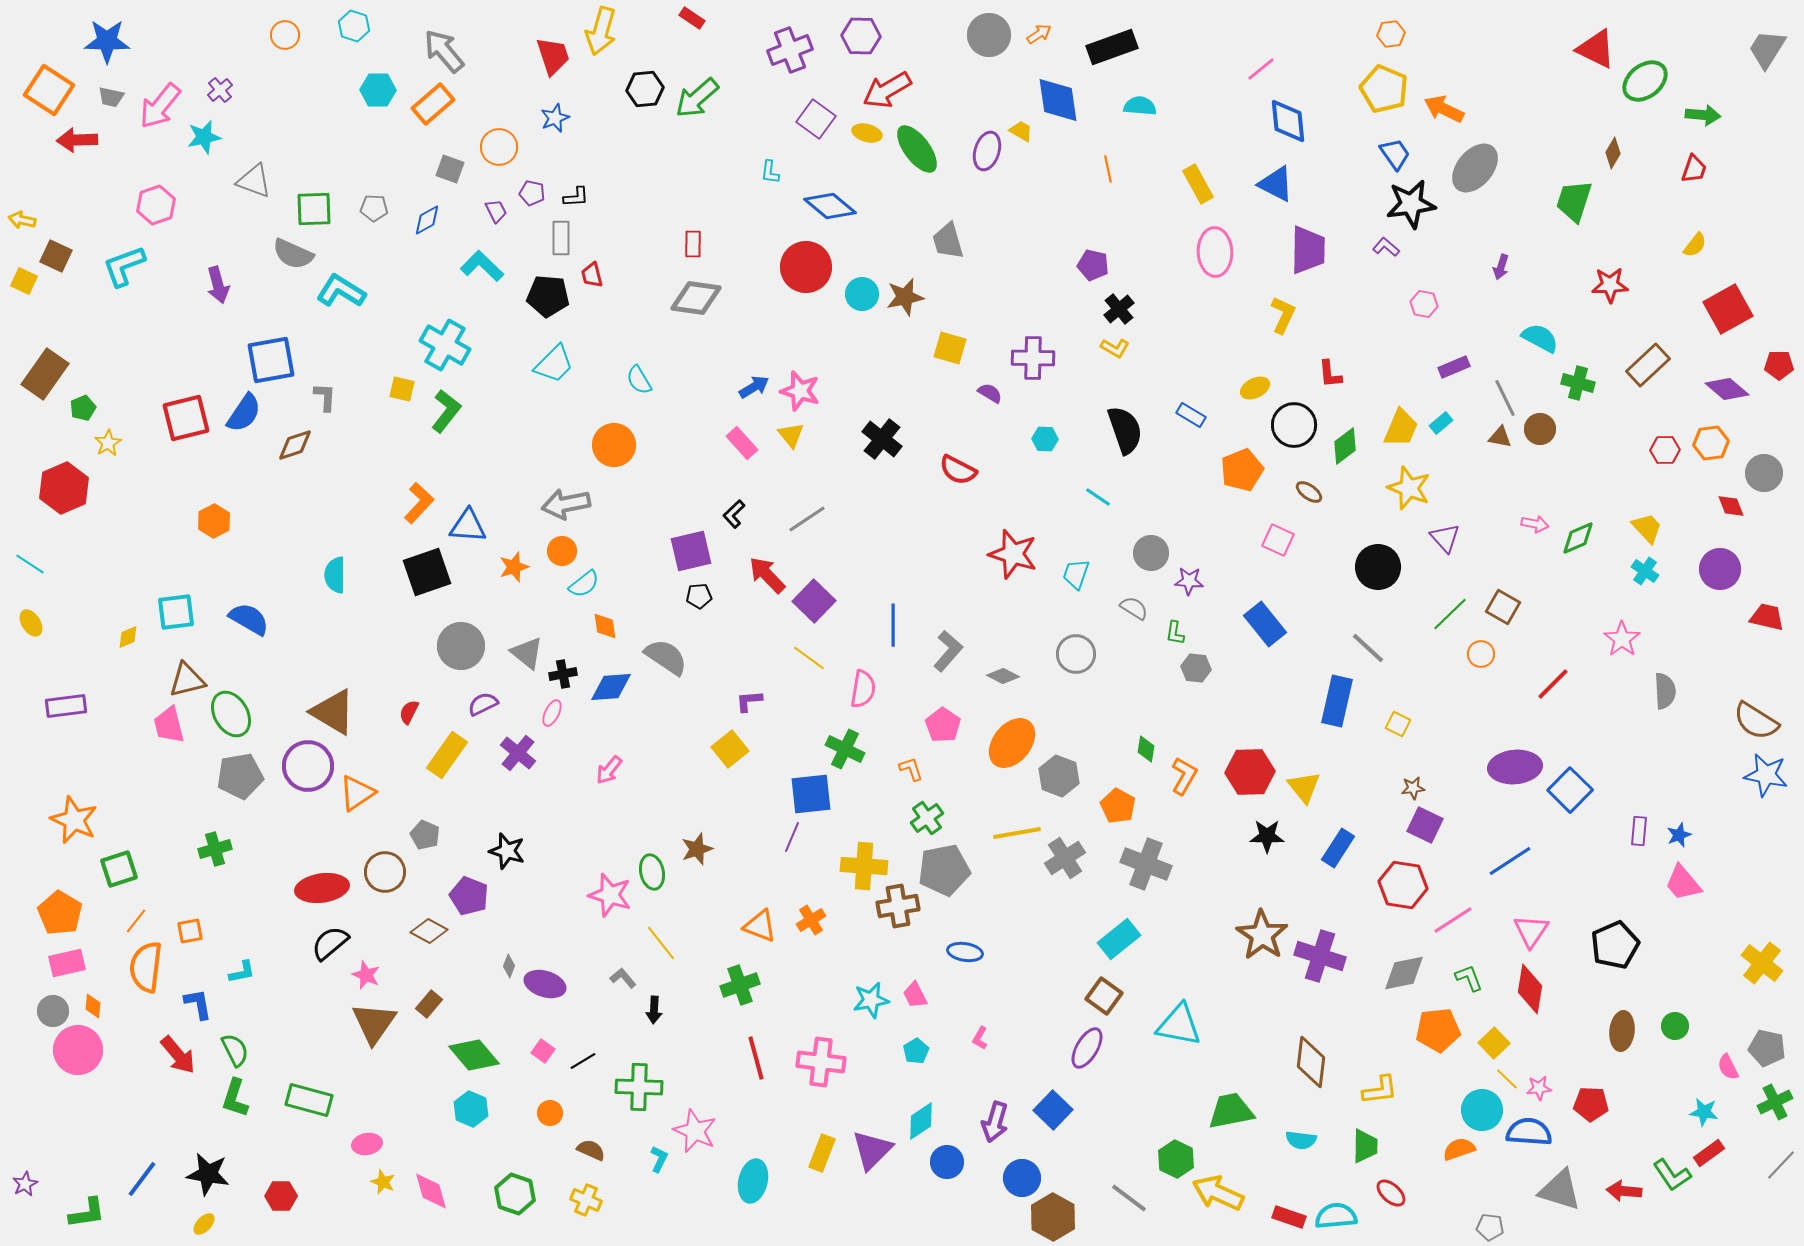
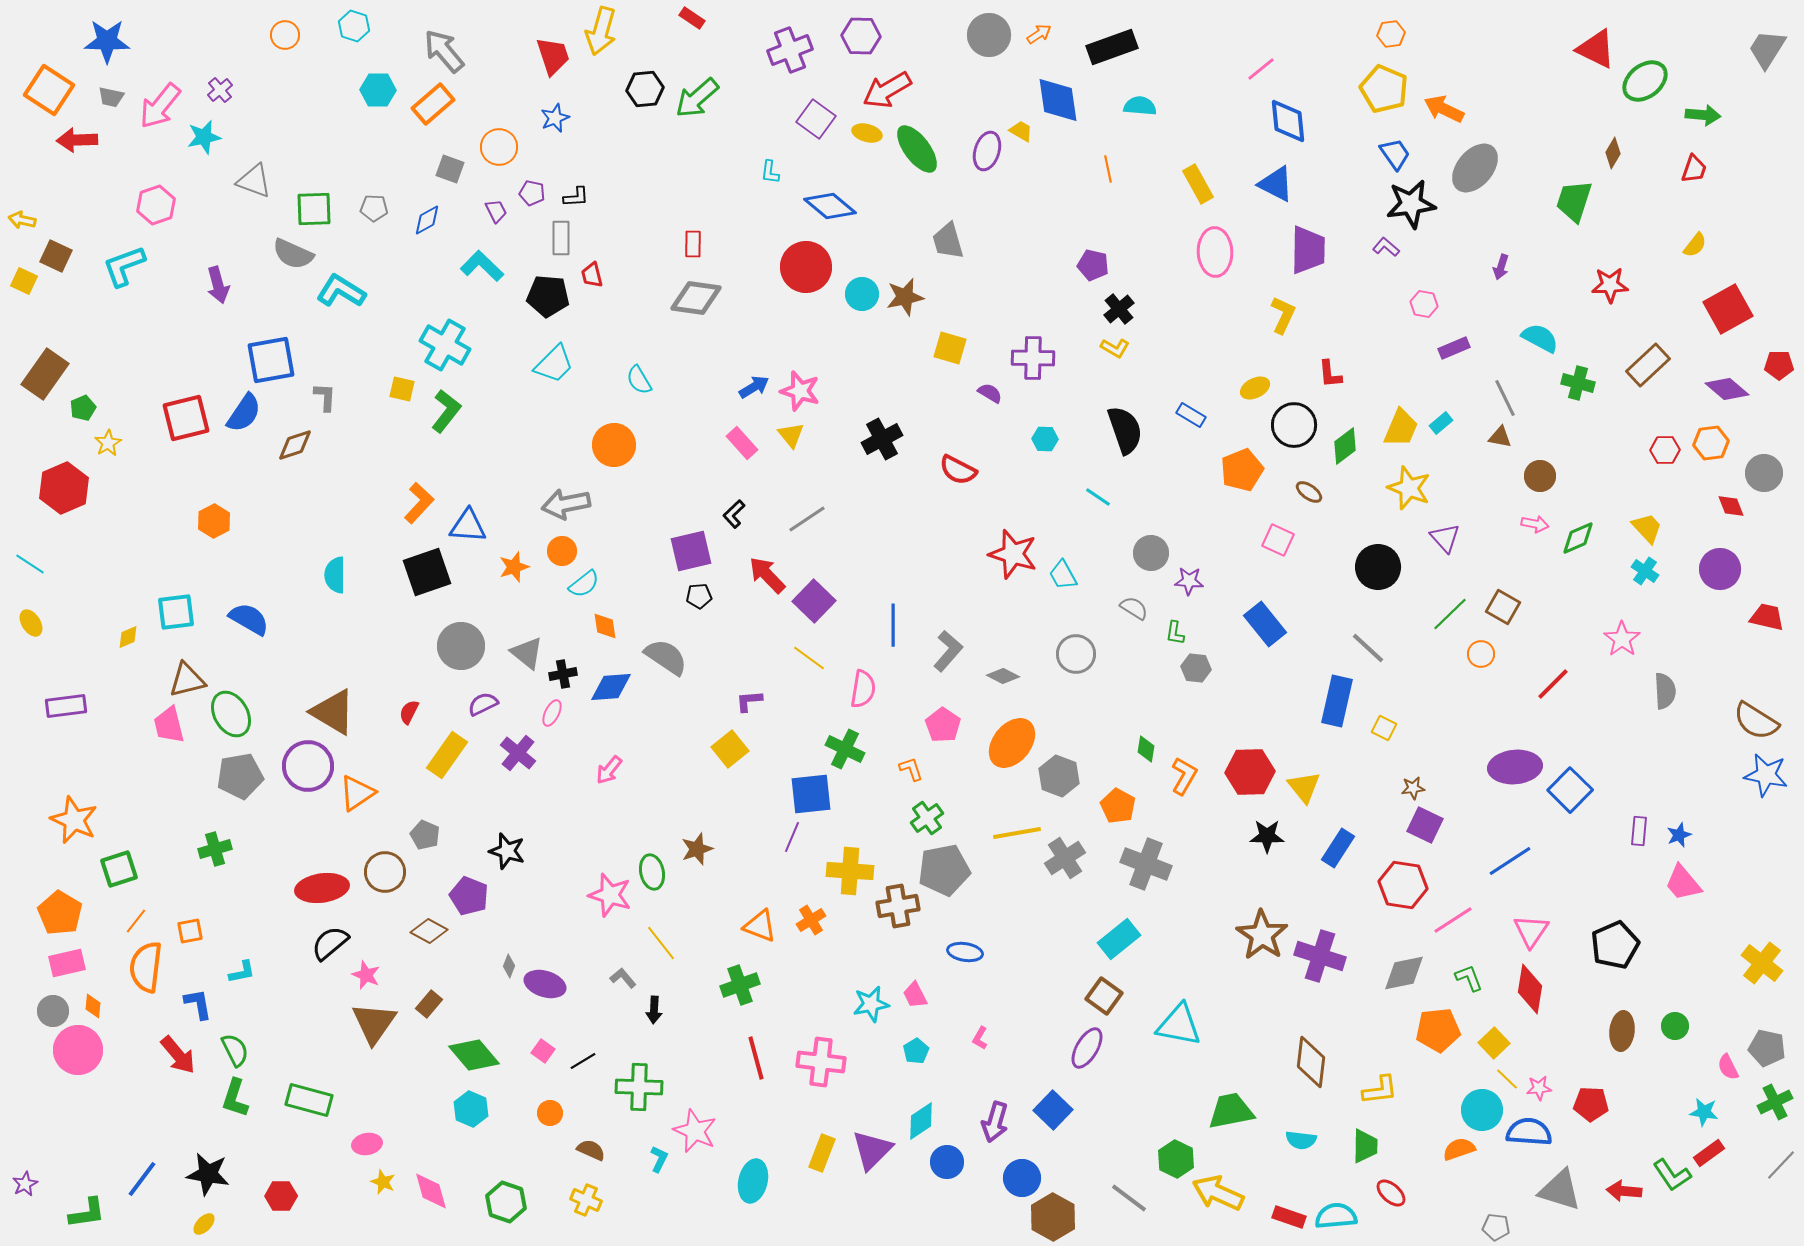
purple rectangle at (1454, 367): moved 19 px up
brown circle at (1540, 429): moved 47 px down
black cross at (882, 439): rotated 24 degrees clockwise
cyan trapezoid at (1076, 574): moved 13 px left, 1 px down; rotated 48 degrees counterclockwise
yellow square at (1398, 724): moved 14 px left, 4 px down
yellow cross at (864, 866): moved 14 px left, 5 px down
cyan star at (871, 1000): moved 4 px down
green hexagon at (515, 1194): moved 9 px left, 8 px down
gray pentagon at (1490, 1227): moved 6 px right
